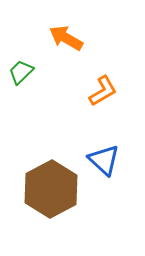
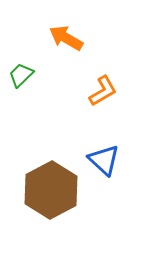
green trapezoid: moved 3 px down
brown hexagon: moved 1 px down
